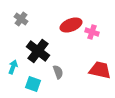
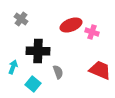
black cross: rotated 35 degrees counterclockwise
red trapezoid: rotated 10 degrees clockwise
cyan square: rotated 21 degrees clockwise
